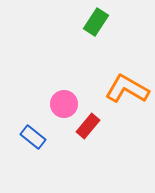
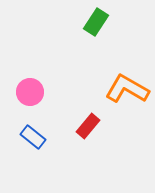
pink circle: moved 34 px left, 12 px up
